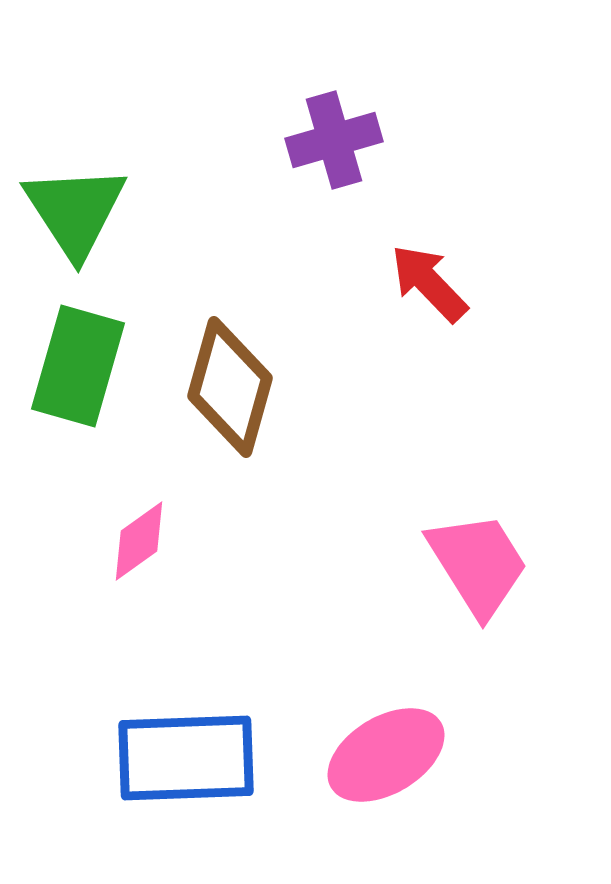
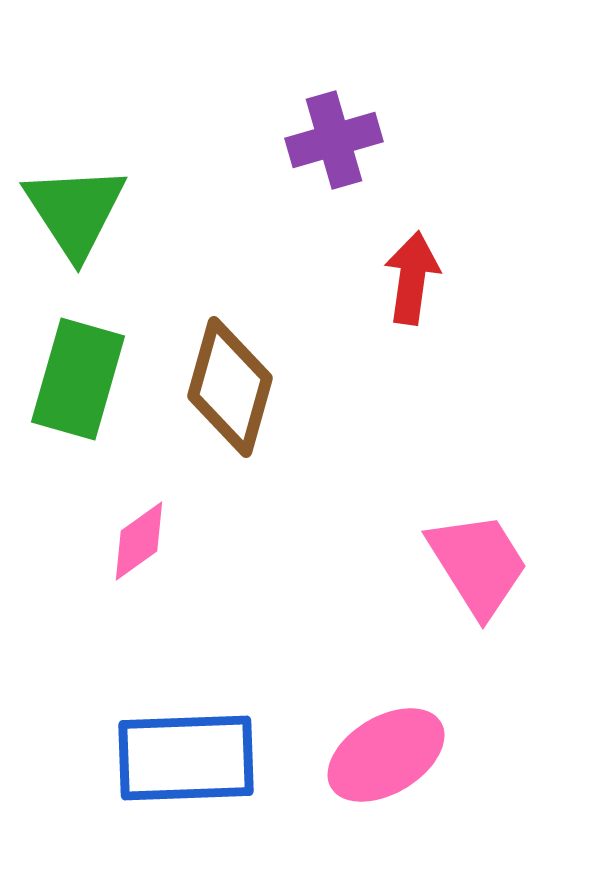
red arrow: moved 17 px left, 5 px up; rotated 52 degrees clockwise
green rectangle: moved 13 px down
